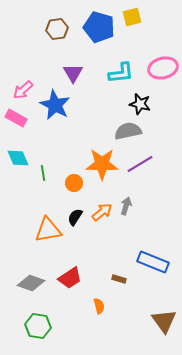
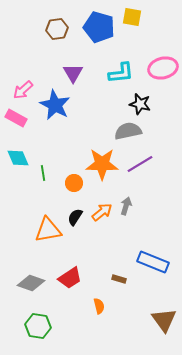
yellow square: rotated 24 degrees clockwise
brown triangle: moved 1 px up
